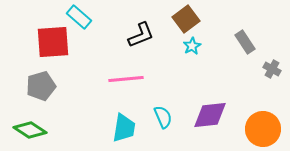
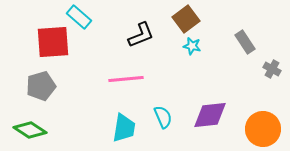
cyan star: rotated 30 degrees counterclockwise
